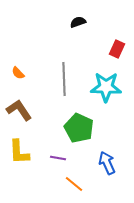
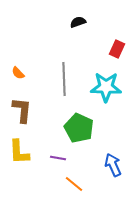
brown L-shape: moved 3 px right; rotated 40 degrees clockwise
blue arrow: moved 6 px right, 2 px down
